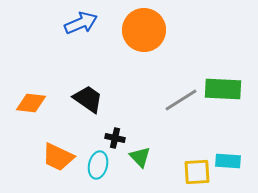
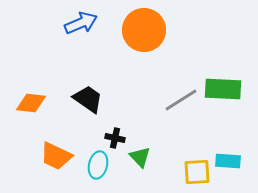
orange trapezoid: moved 2 px left, 1 px up
